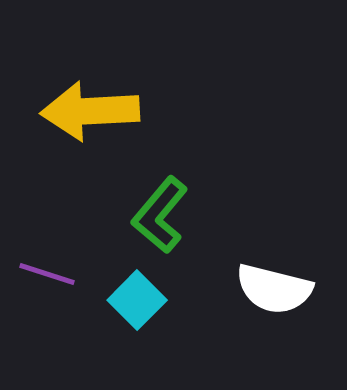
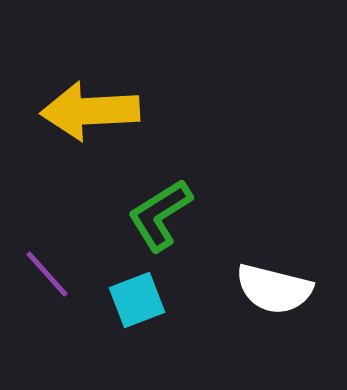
green L-shape: rotated 18 degrees clockwise
purple line: rotated 30 degrees clockwise
cyan square: rotated 24 degrees clockwise
